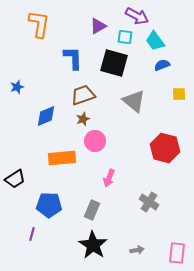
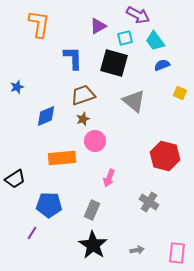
purple arrow: moved 1 px right, 1 px up
cyan square: moved 1 px down; rotated 21 degrees counterclockwise
yellow square: moved 1 px right, 1 px up; rotated 24 degrees clockwise
red hexagon: moved 8 px down
purple line: moved 1 px up; rotated 16 degrees clockwise
